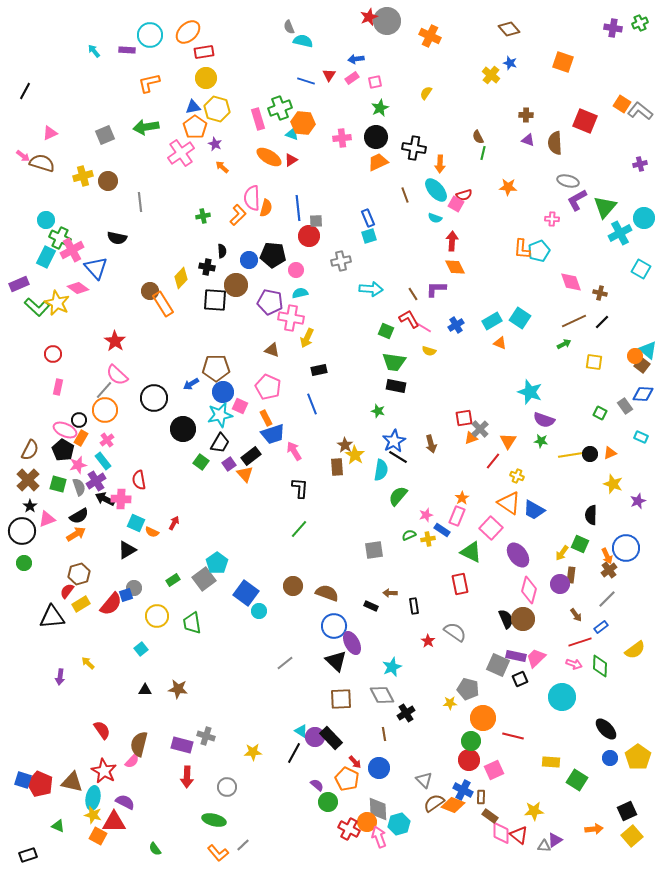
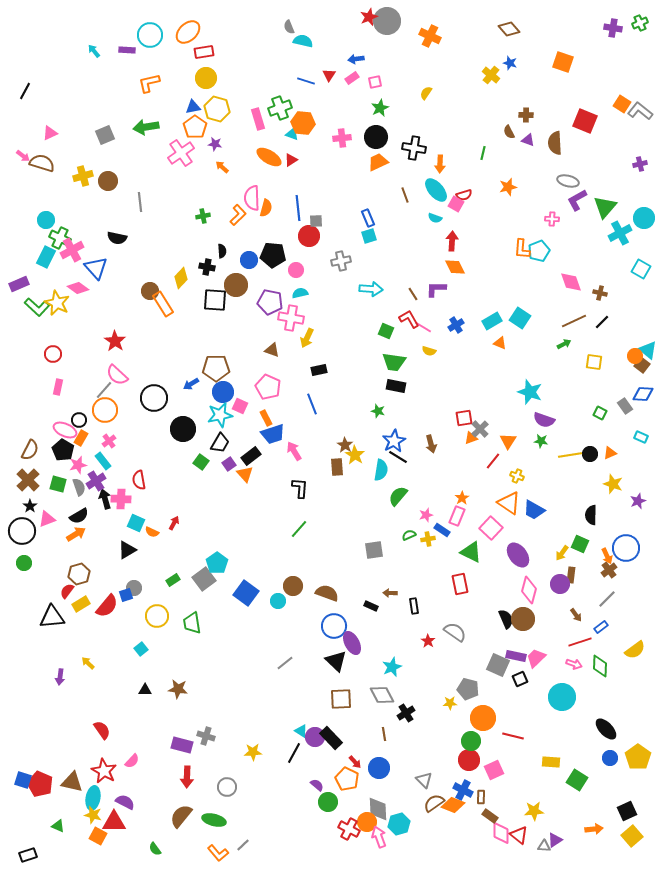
brown semicircle at (478, 137): moved 31 px right, 5 px up
purple star at (215, 144): rotated 16 degrees counterclockwise
orange star at (508, 187): rotated 18 degrees counterclockwise
pink cross at (107, 440): moved 2 px right, 1 px down
black arrow at (105, 499): rotated 48 degrees clockwise
red semicircle at (111, 604): moved 4 px left, 2 px down
cyan circle at (259, 611): moved 19 px right, 10 px up
brown semicircle at (139, 744): moved 42 px right, 72 px down; rotated 25 degrees clockwise
